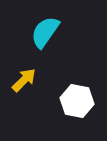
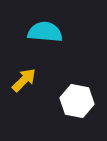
cyan semicircle: rotated 60 degrees clockwise
